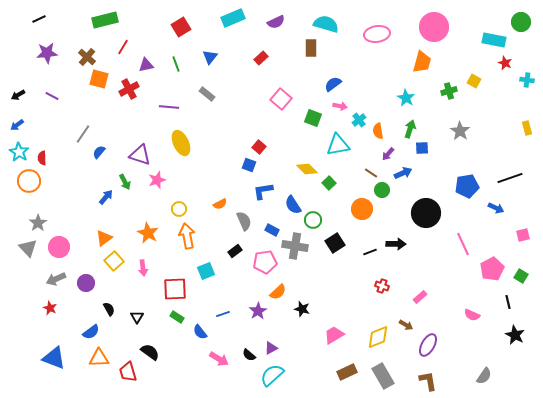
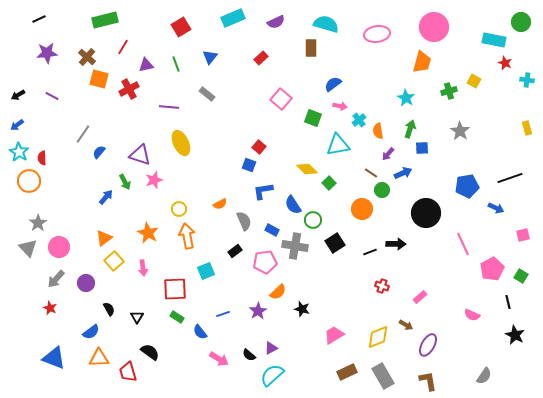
pink star at (157, 180): moved 3 px left
gray arrow at (56, 279): rotated 24 degrees counterclockwise
